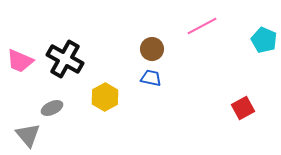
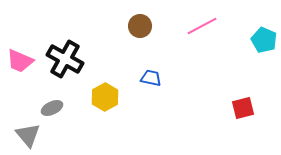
brown circle: moved 12 px left, 23 px up
red square: rotated 15 degrees clockwise
